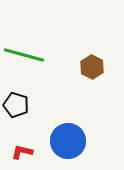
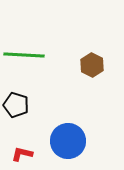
green line: rotated 12 degrees counterclockwise
brown hexagon: moved 2 px up
red L-shape: moved 2 px down
